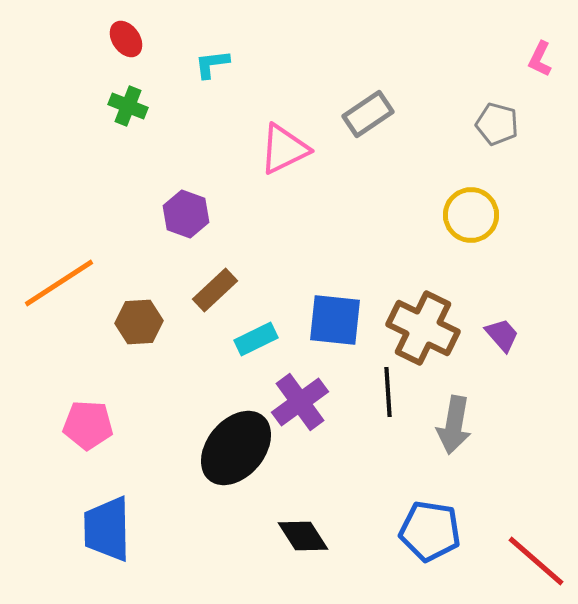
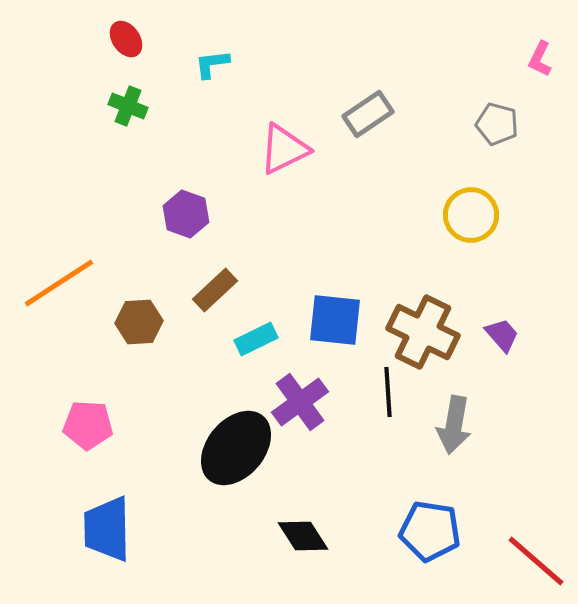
brown cross: moved 4 px down
